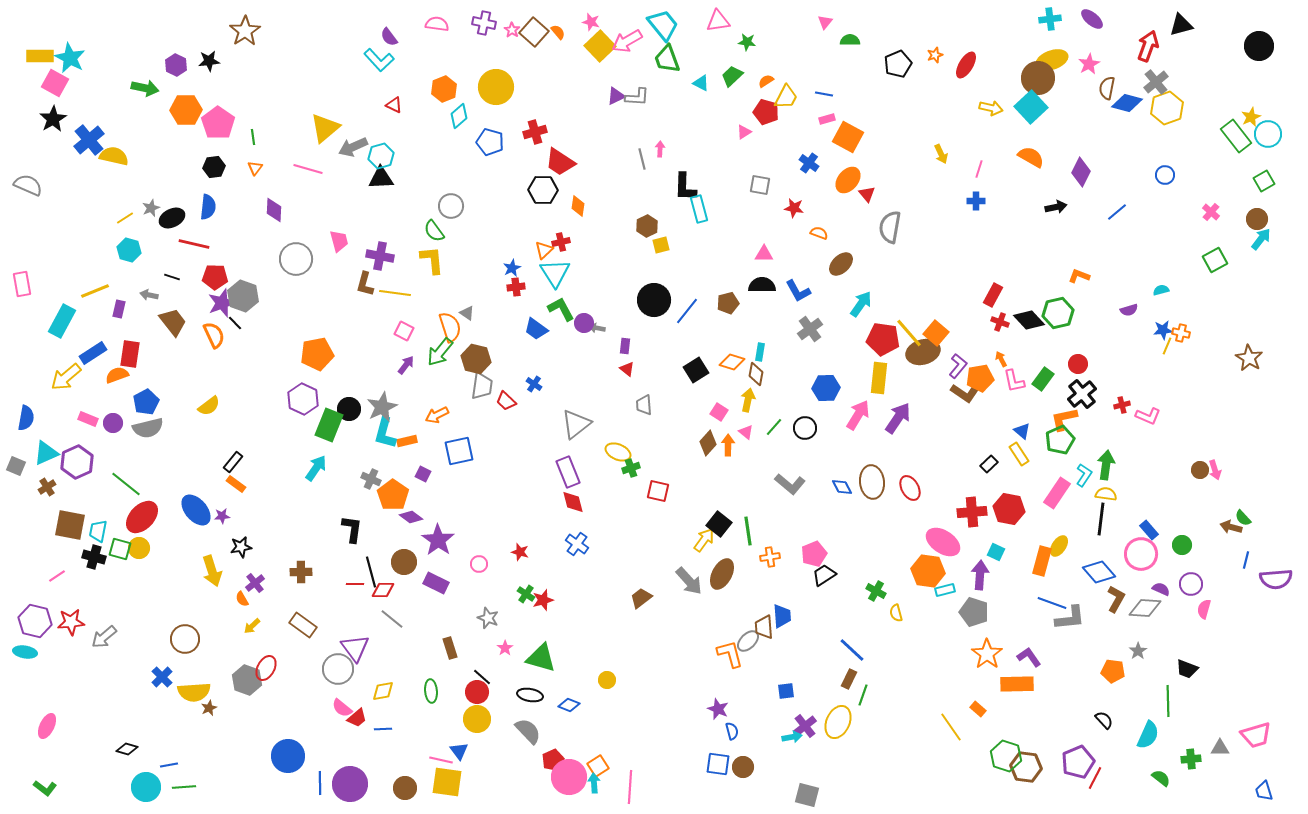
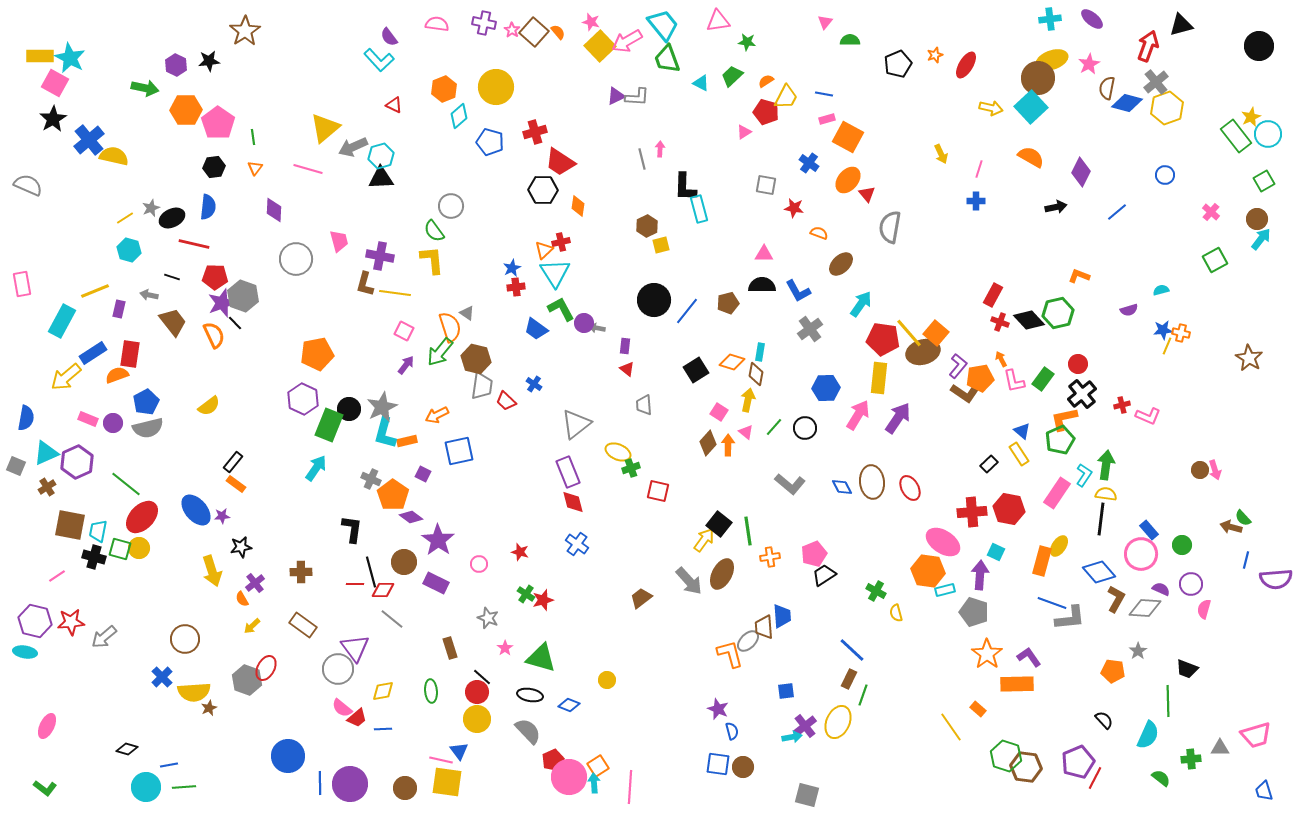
gray square at (760, 185): moved 6 px right
